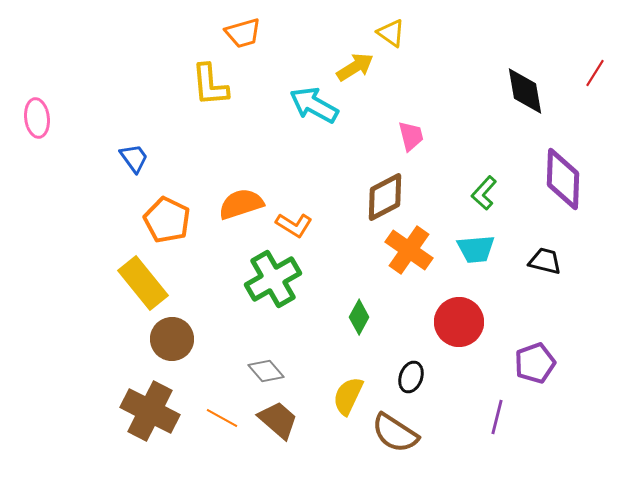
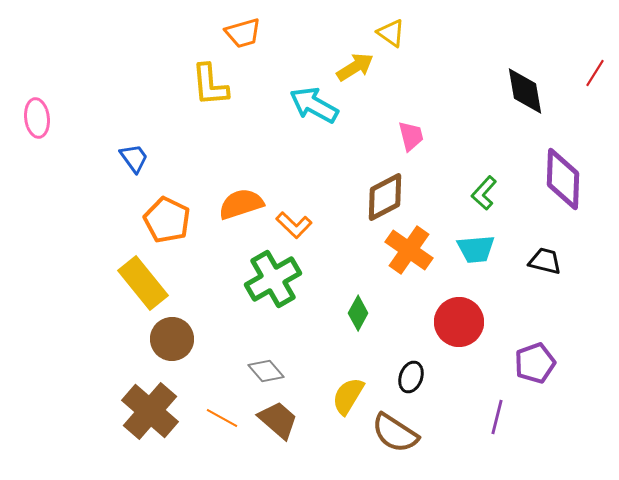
orange L-shape: rotated 12 degrees clockwise
green diamond: moved 1 px left, 4 px up
yellow semicircle: rotated 6 degrees clockwise
brown cross: rotated 14 degrees clockwise
